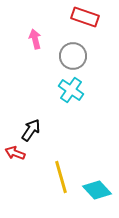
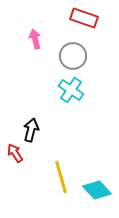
red rectangle: moved 1 px left, 1 px down
black arrow: rotated 20 degrees counterclockwise
red arrow: rotated 36 degrees clockwise
